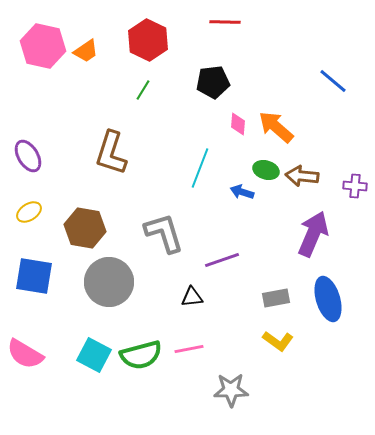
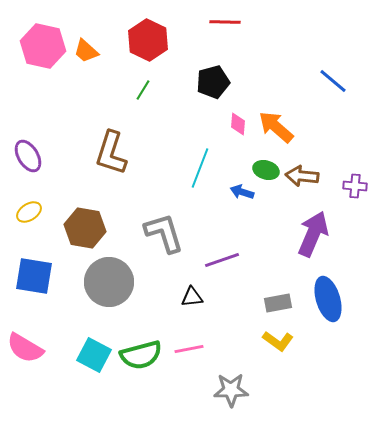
orange trapezoid: rotated 76 degrees clockwise
black pentagon: rotated 8 degrees counterclockwise
gray rectangle: moved 2 px right, 5 px down
pink semicircle: moved 6 px up
